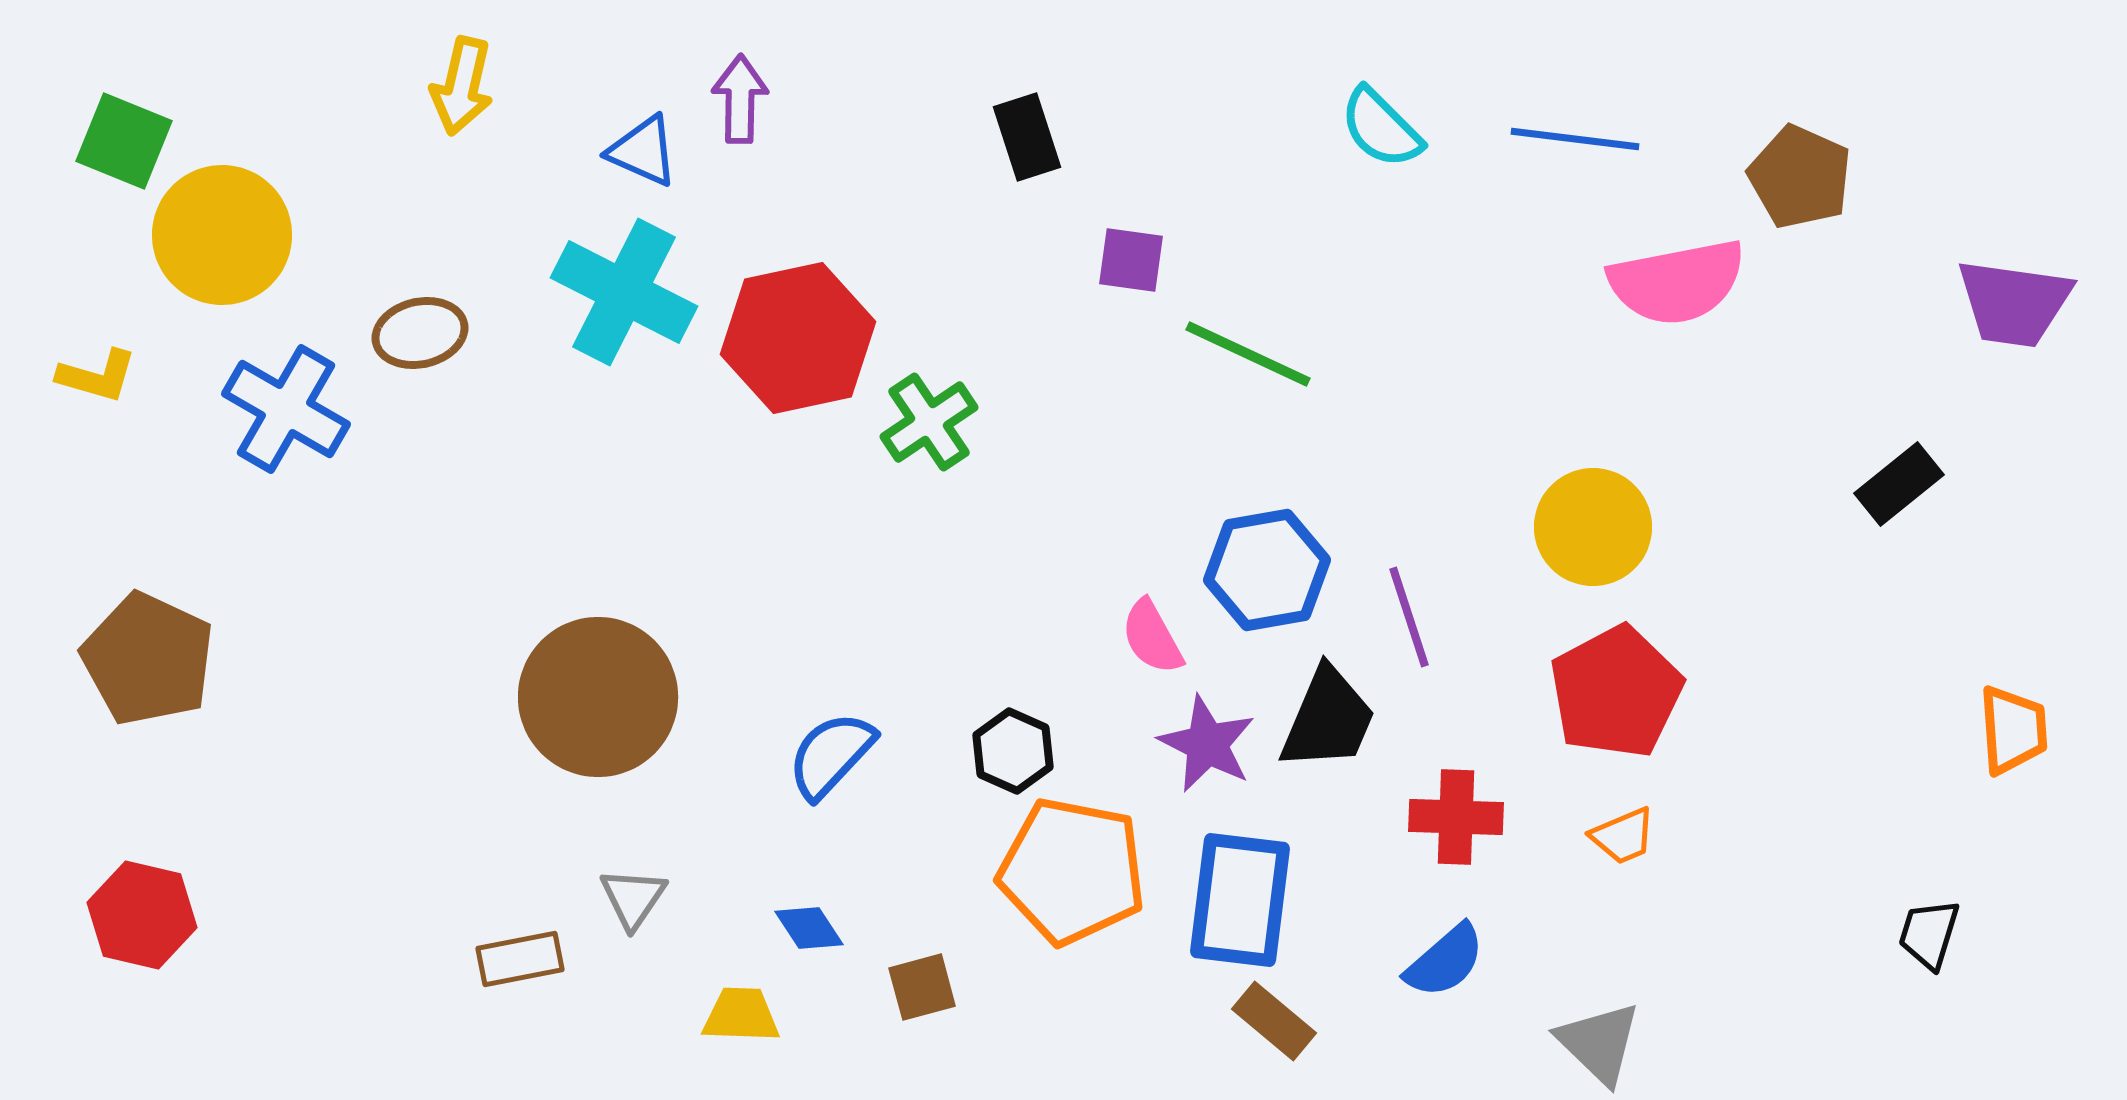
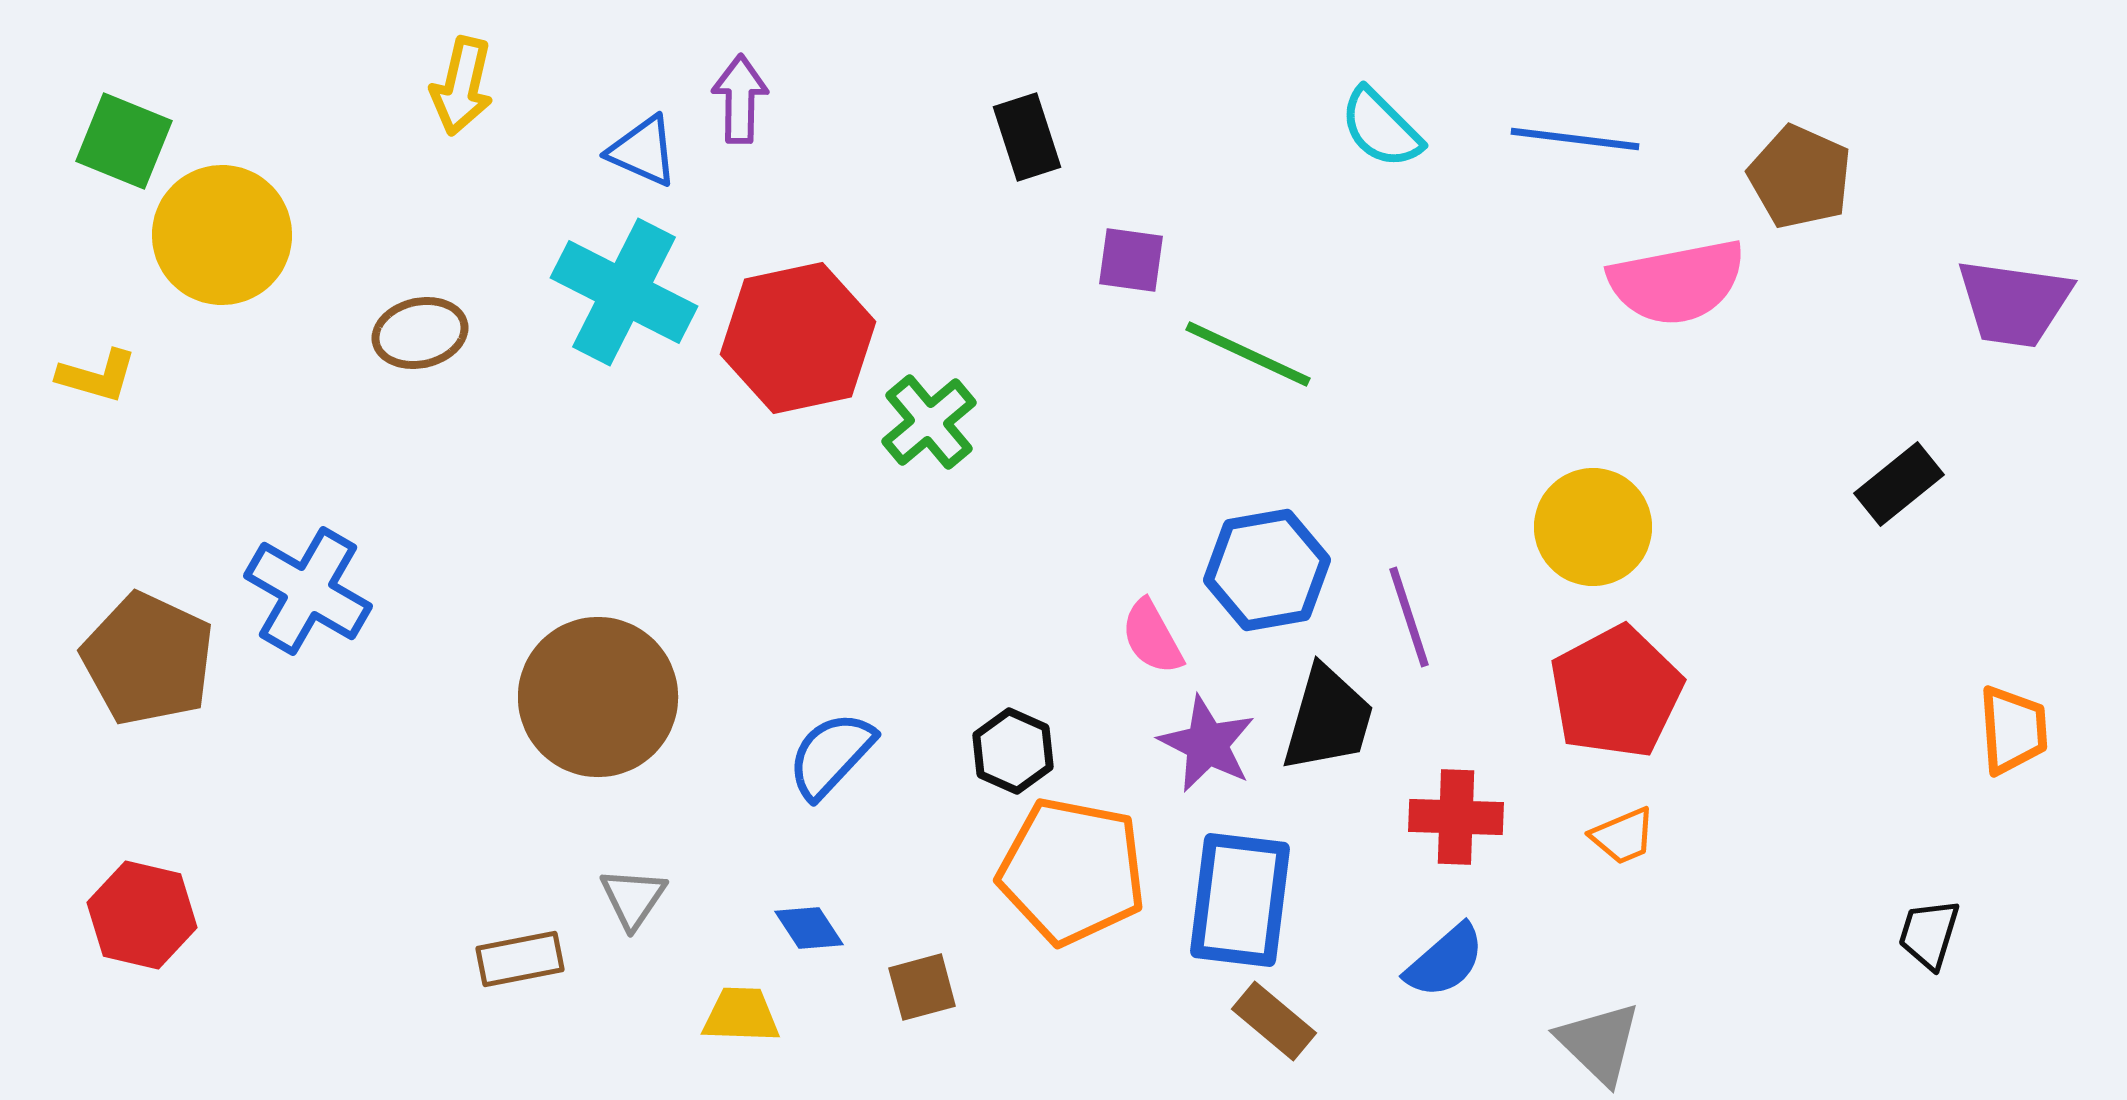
blue cross at (286, 409): moved 22 px right, 182 px down
green cross at (929, 422): rotated 6 degrees counterclockwise
black trapezoid at (1328, 719): rotated 7 degrees counterclockwise
